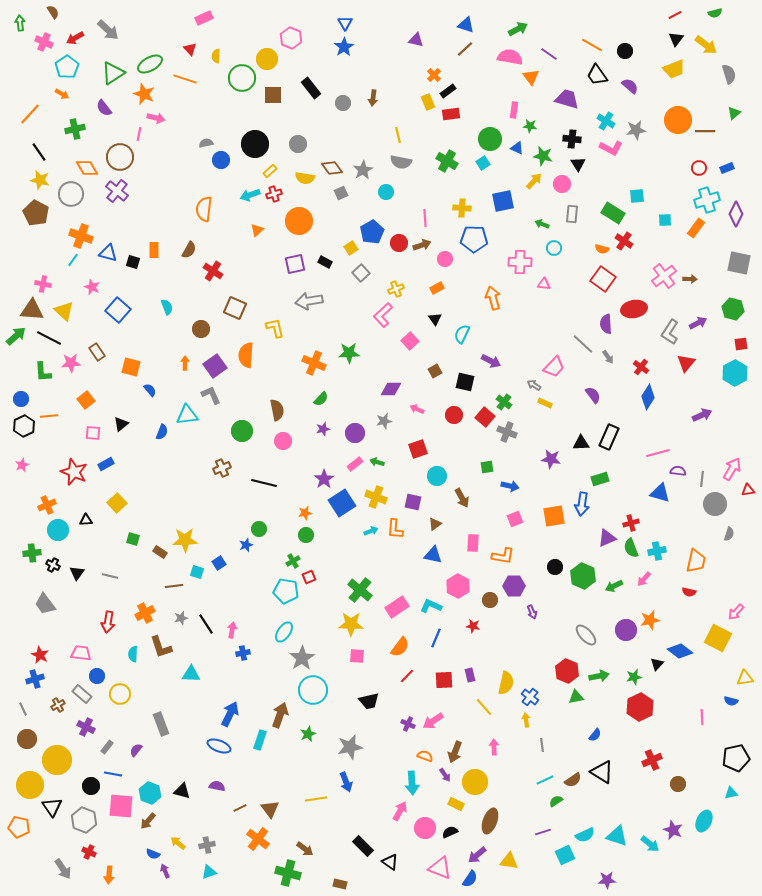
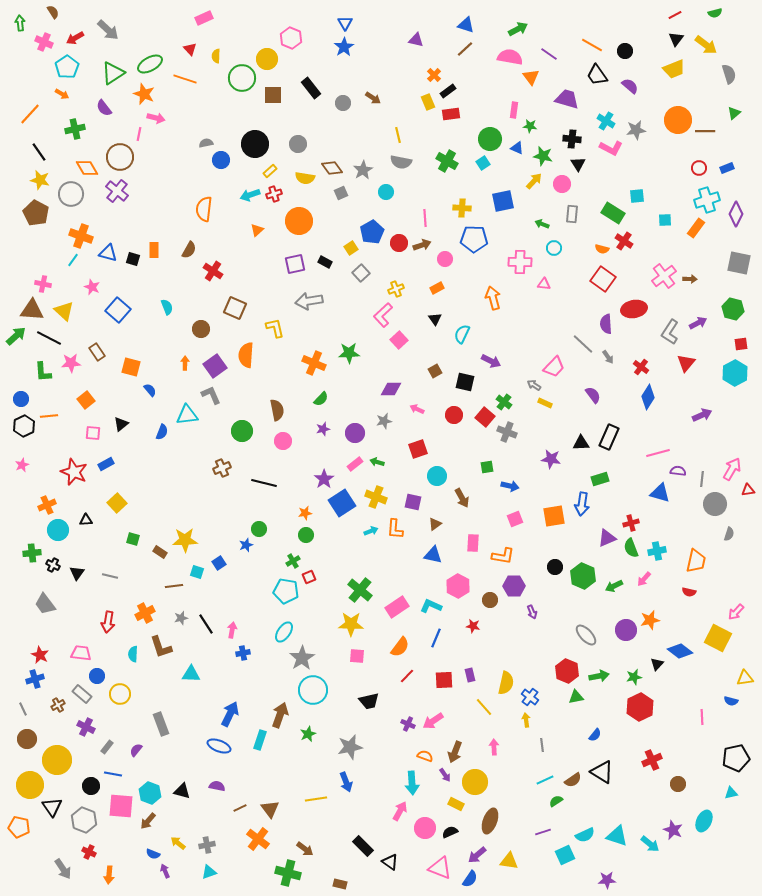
brown arrow at (373, 98): rotated 63 degrees counterclockwise
black square at (133, 262): moved 3 px up
pink square at (410, 341): moved 11 px left, 1 px up
